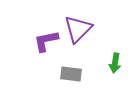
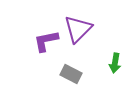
gray rectangle: rotated 20 degrees clockwise
